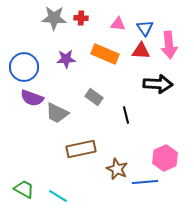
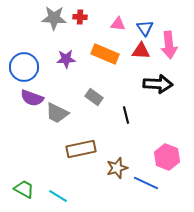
red cross: moved 1 px left, 1 px up
pink hexagon: moved 2 px right, 1 px up; rotated 15 degrees counterclockwise
brown star: moved 1 px up; rotated 30 degrees clockwise
blue line: moved 1 px right, 1 px down; rotated 30 degrees clockwise
